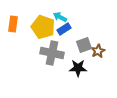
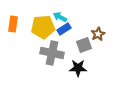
yellow pentagon: rotated 25 degrees counterclockwise
brown star: moved 17 px up
